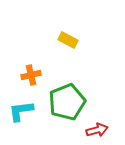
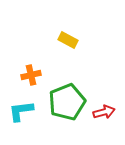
red arrow: moved 7 px right, 18 px up
